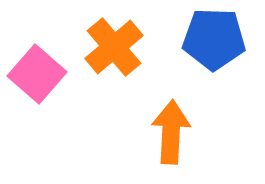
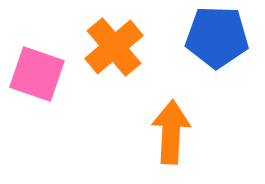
blue pentagon: moved 3 px right, 2 px up
pink square: rotated 22 degrees counterclockwise
